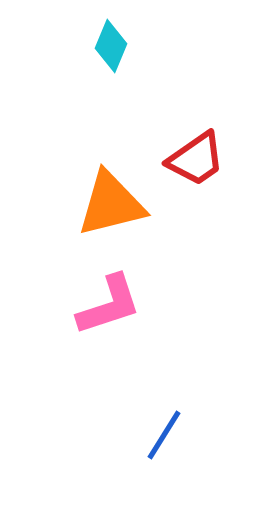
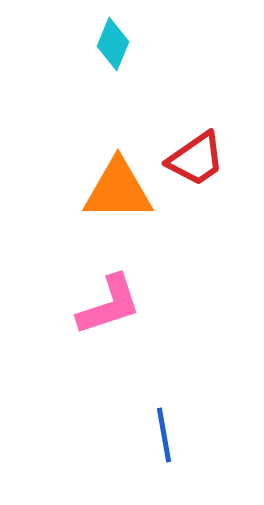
cyan diamond: moved 2 px right, 2 px up
orange triangle: moved 7 px right, 14 px up; rotated 14 degrees clockwise
blue line: rotated 42 degrees counterclockwise
